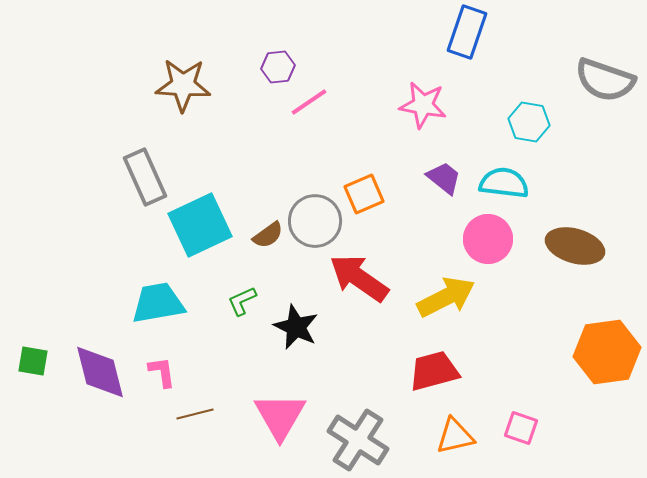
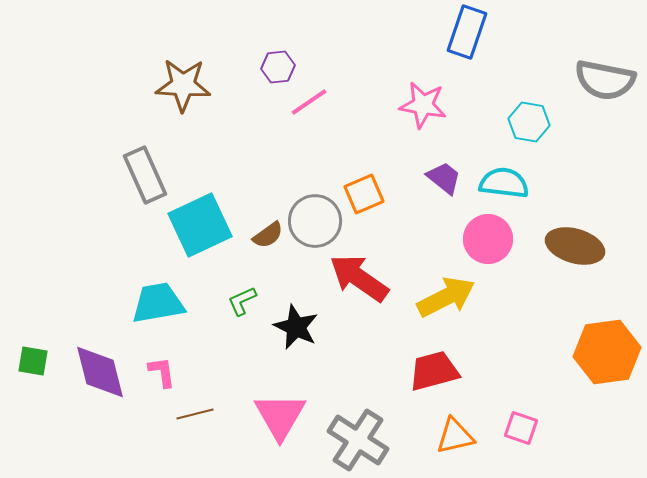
gray semicircle: rotated 8 degrees counterclockwise
gray rectangle: moved 2 px up
